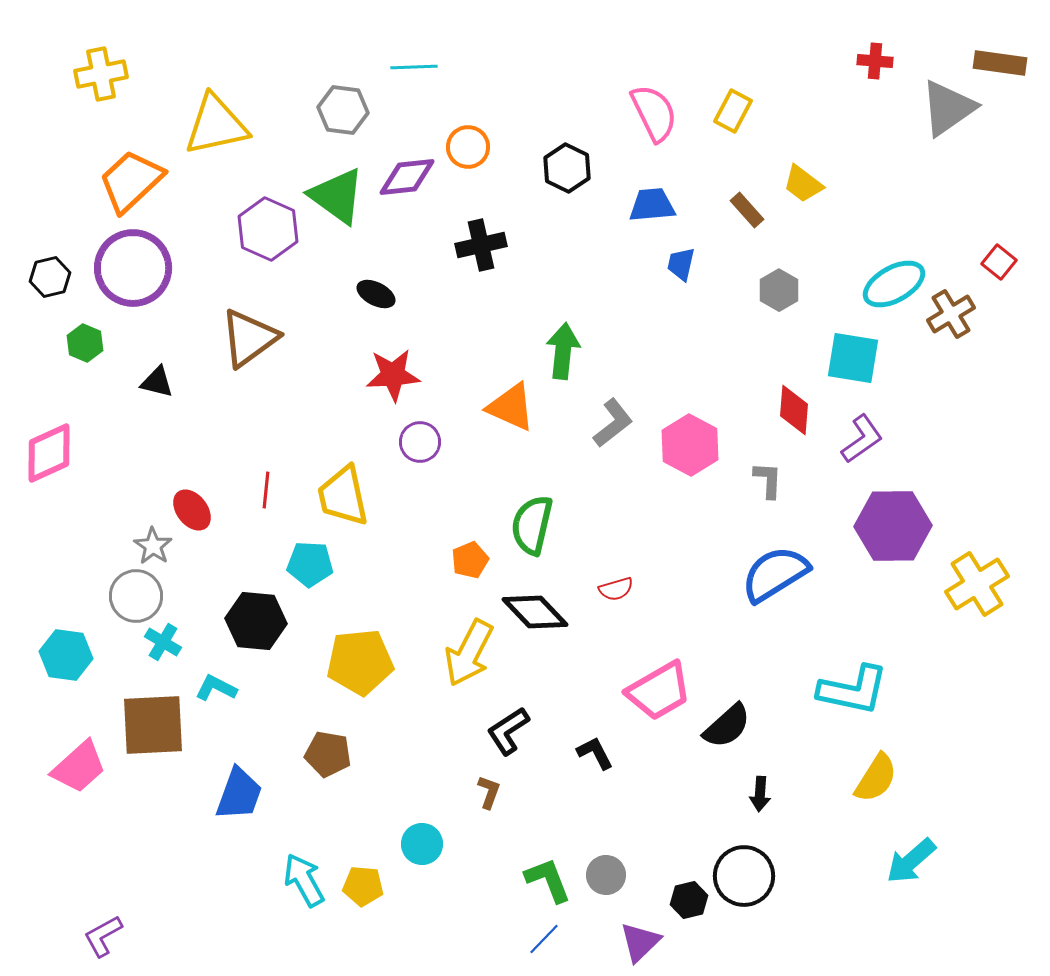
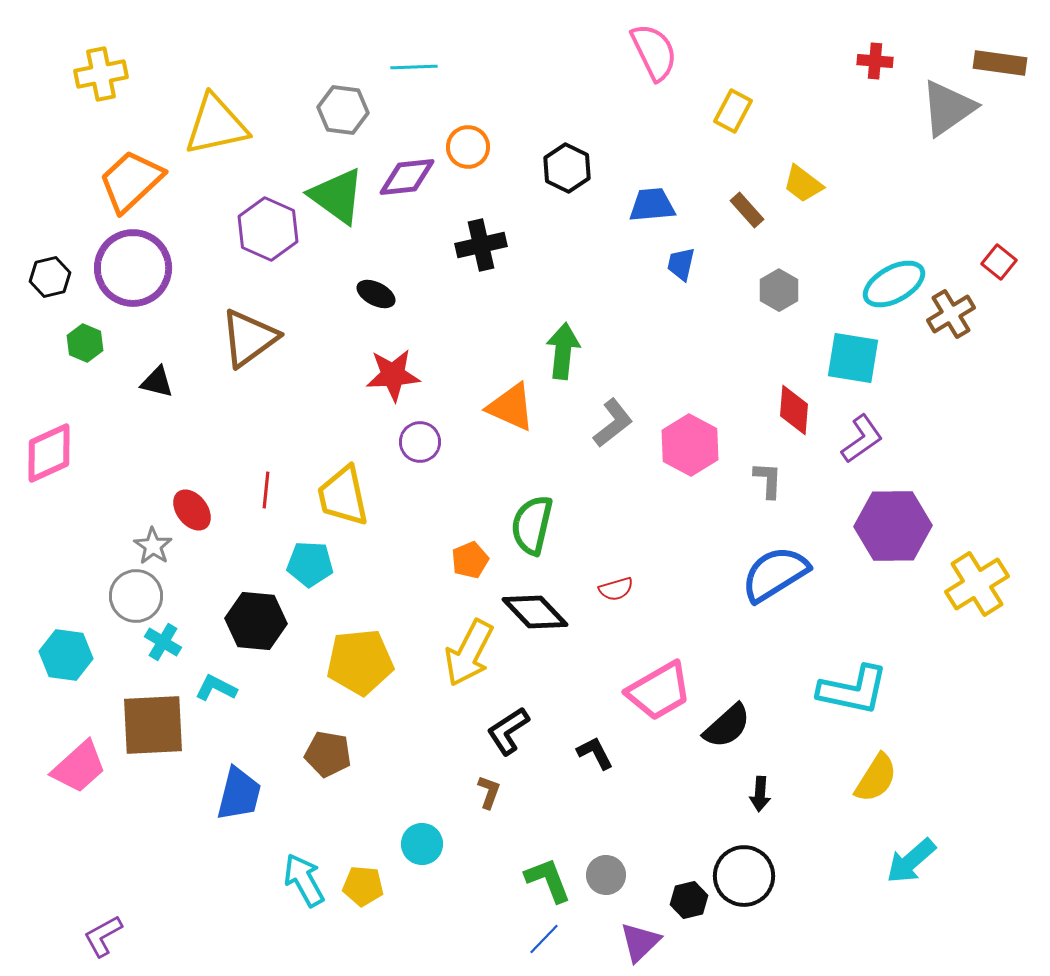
pink semicircle at (654, 113): moved 61 px up
blue trapezoid at (239, 794): rotated 6 degrees counterclockwise
